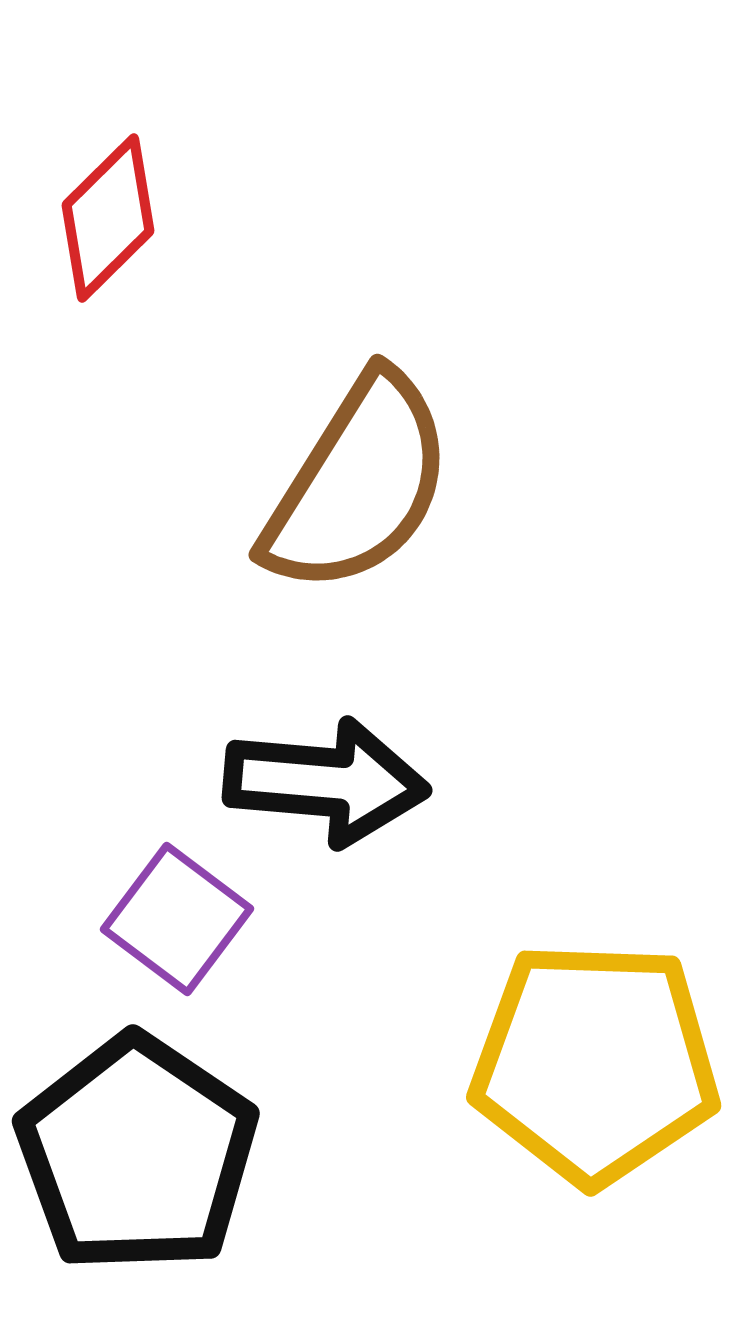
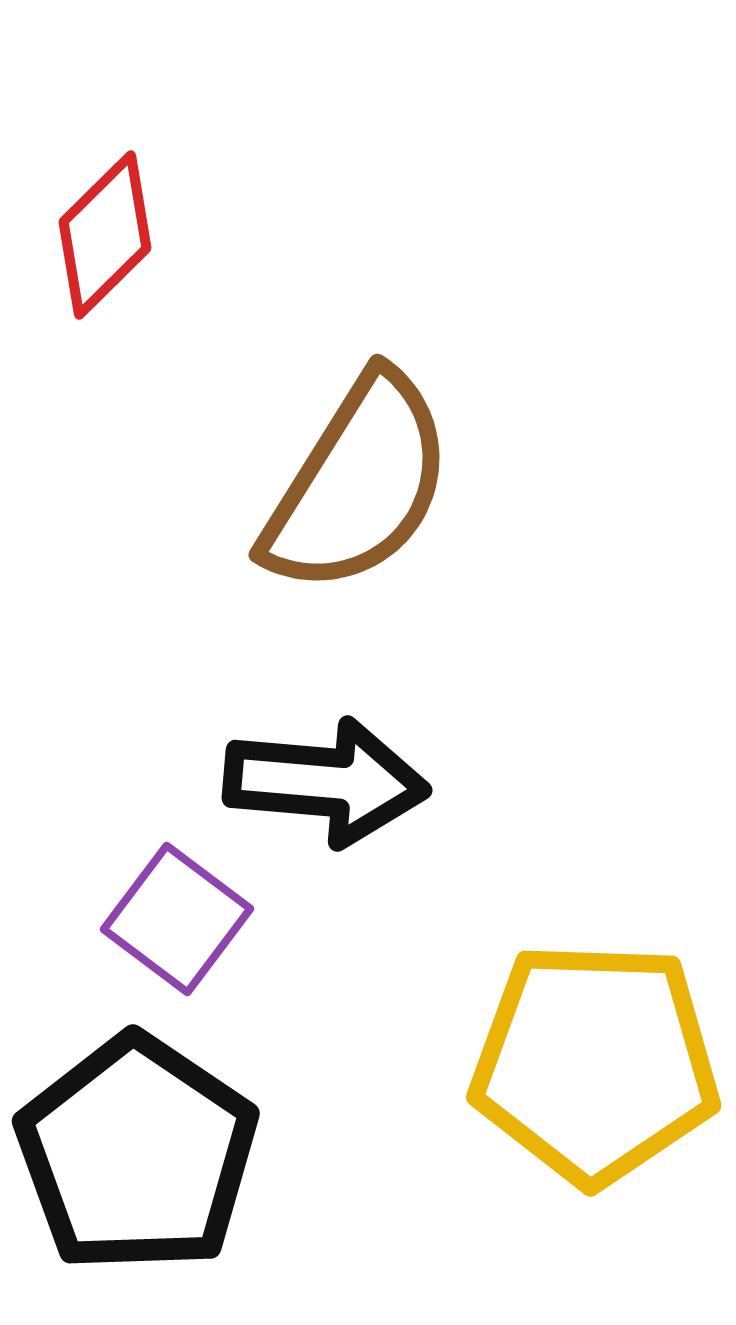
red diamond: moved 3 px left, 17 px down
